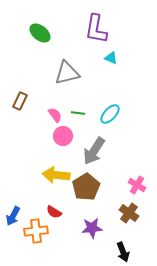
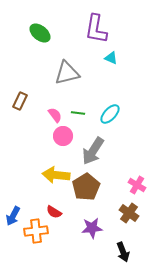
gray arrow: moved 1 px left
